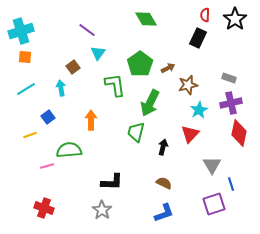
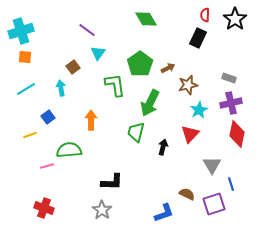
red diamond: moved 2 px left, 1 px down
brown semicircle: moved 23 px right, 11 px down
